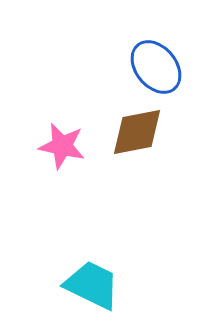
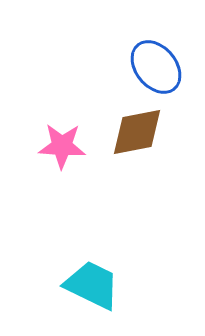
pink star: rotated 9 degrees counterclockwise
